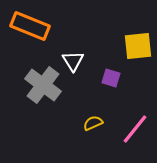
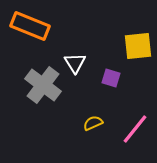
white triangle: moved 2 px right, 2 px down
